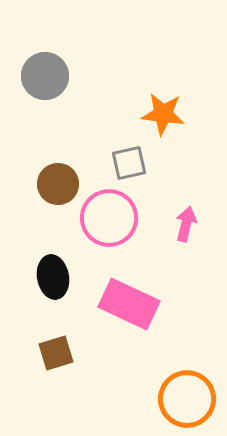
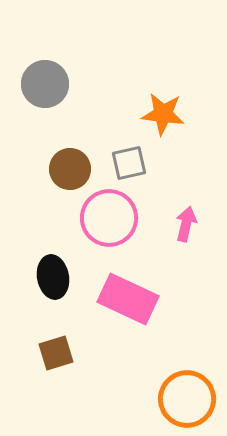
gray circle: moved 8 px down
brown circle: moved 12 px right, 15 px up
pink rectangle: moved 1 px left, 5 px up
